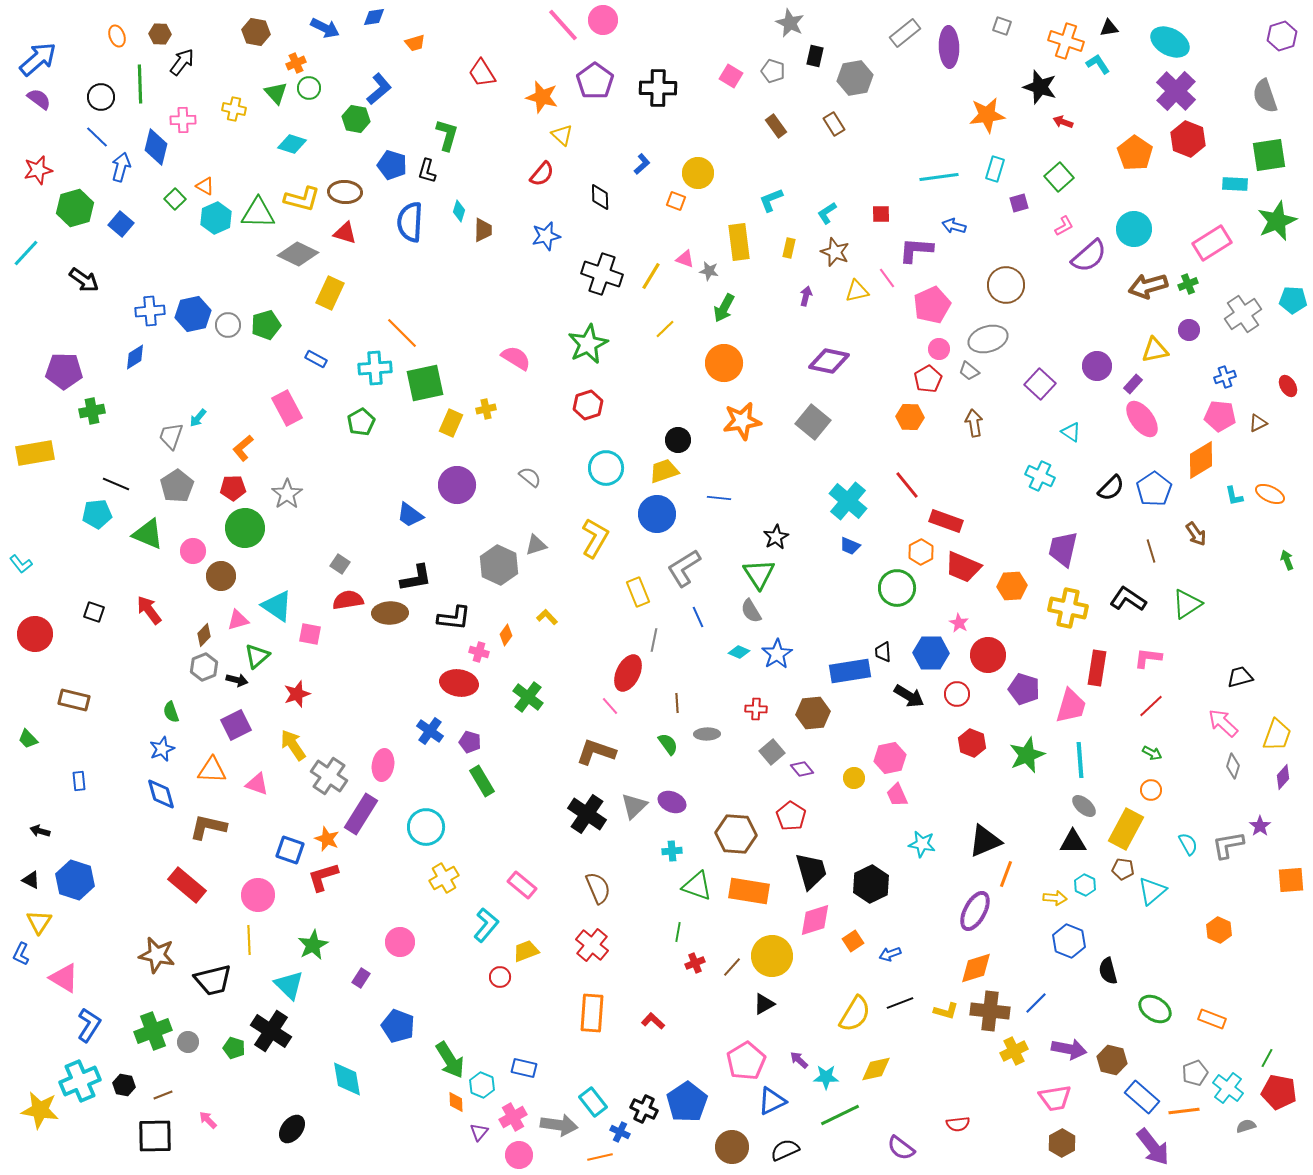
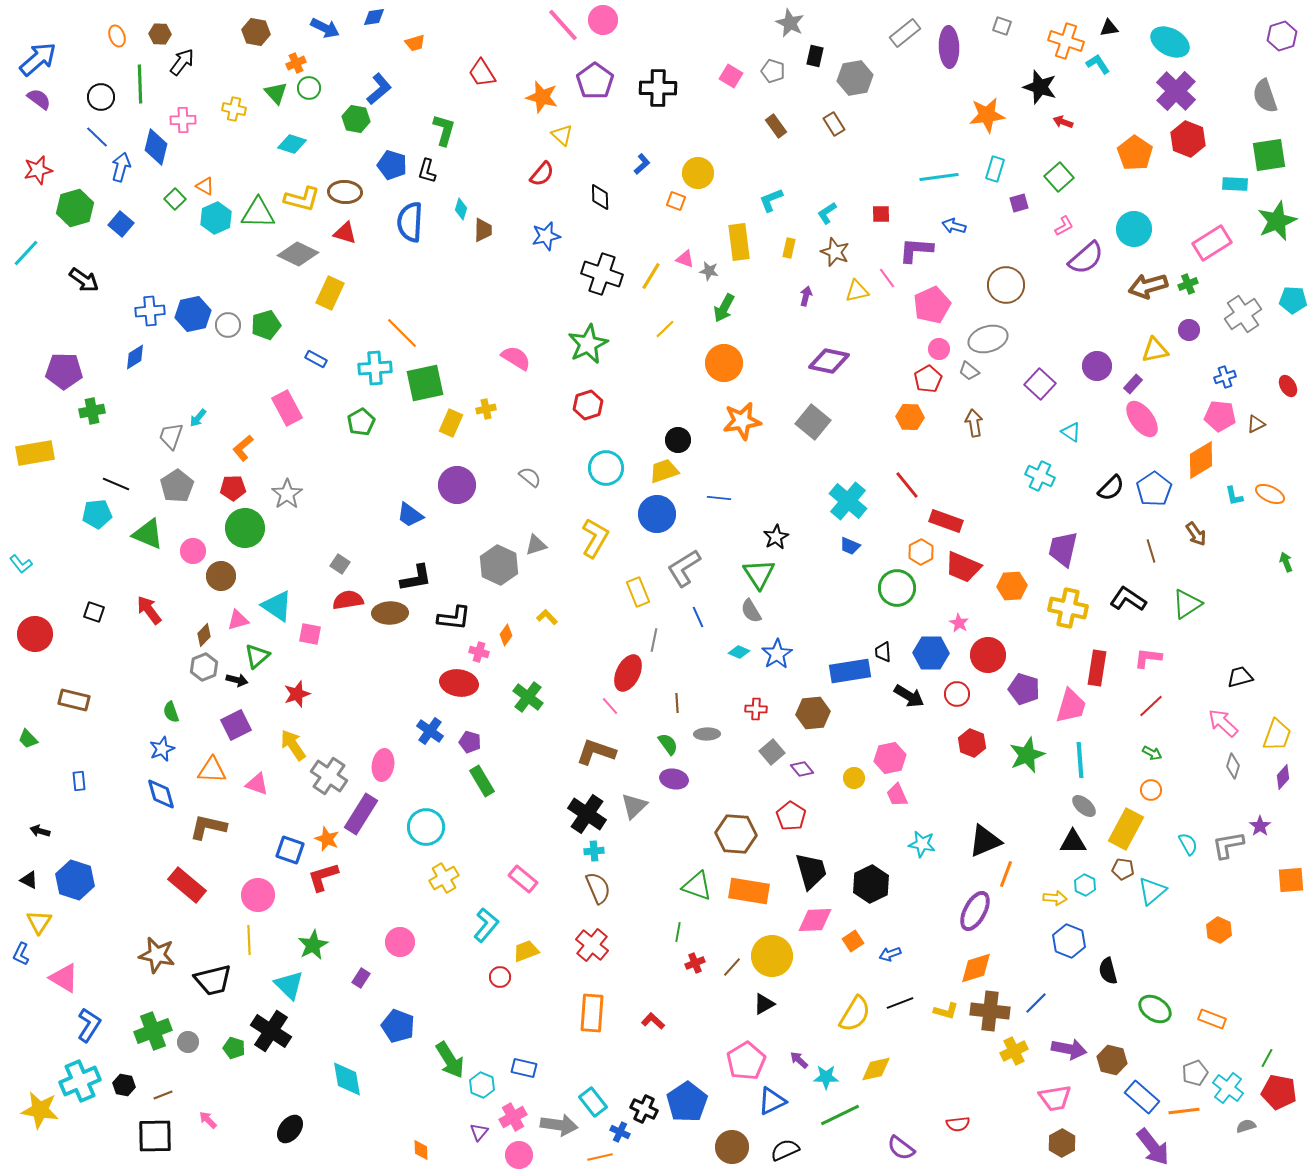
green L-shape at (447, 135): moved 3 px left, 5 px up
cyan diamond at (459, 211): moved 2 px right, 2 px up
purple semicircle at (1089, 256): moved 3 px left, 2 px down
brown triangle at (1258, 423): moved 2 px left, 1 px down
green arrow at (1287, 560): moved 1 px left, 2 px down
purple ellipse at (672, 802): moved 2 px right, 23 px up; rotated 12 degrees counterclockwise
cyan cross at (672, 851): moved 78 px left
black triangle at (31, 880): moved 2 px left
pink rectangle at (522, 885): moved 1 px right, 6 px up
pink diamond at (815, 920): rotated 15 degrees clockwise
orange diamond at (456, 1102): moved 35 px left, 48 px down
black ellipse at (292, 1129): moved 2 px left
